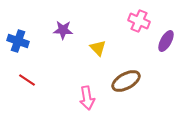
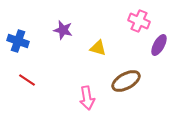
purple star: rotated 12 degrees clockwise
purple ellipse: moved 7 px left, 4 px down
yellow triangle: rotated 30 degrees counterclockwise
